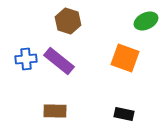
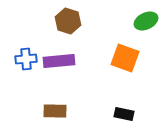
purple rectangle: rotated 44 degrees counterclockwise
